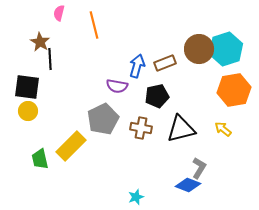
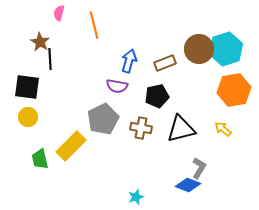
blue arrow: moved 8 px left, 5 px up
yellow circle: moved 6 px down
